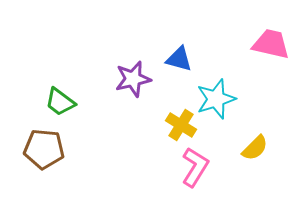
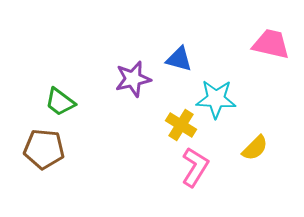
cyan star: rotated 21 degrees clockwise
